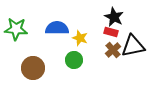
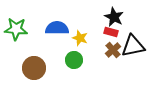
brown circle: moved 1 px right
